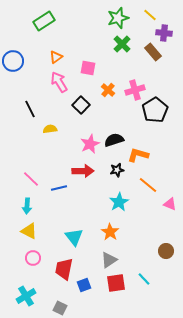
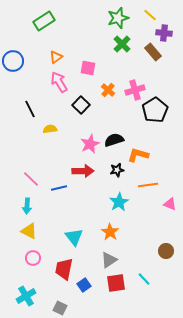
orange line: rotated 48 degrees counterclockwise
blue square: rotated 16 degrees counterclockwise
